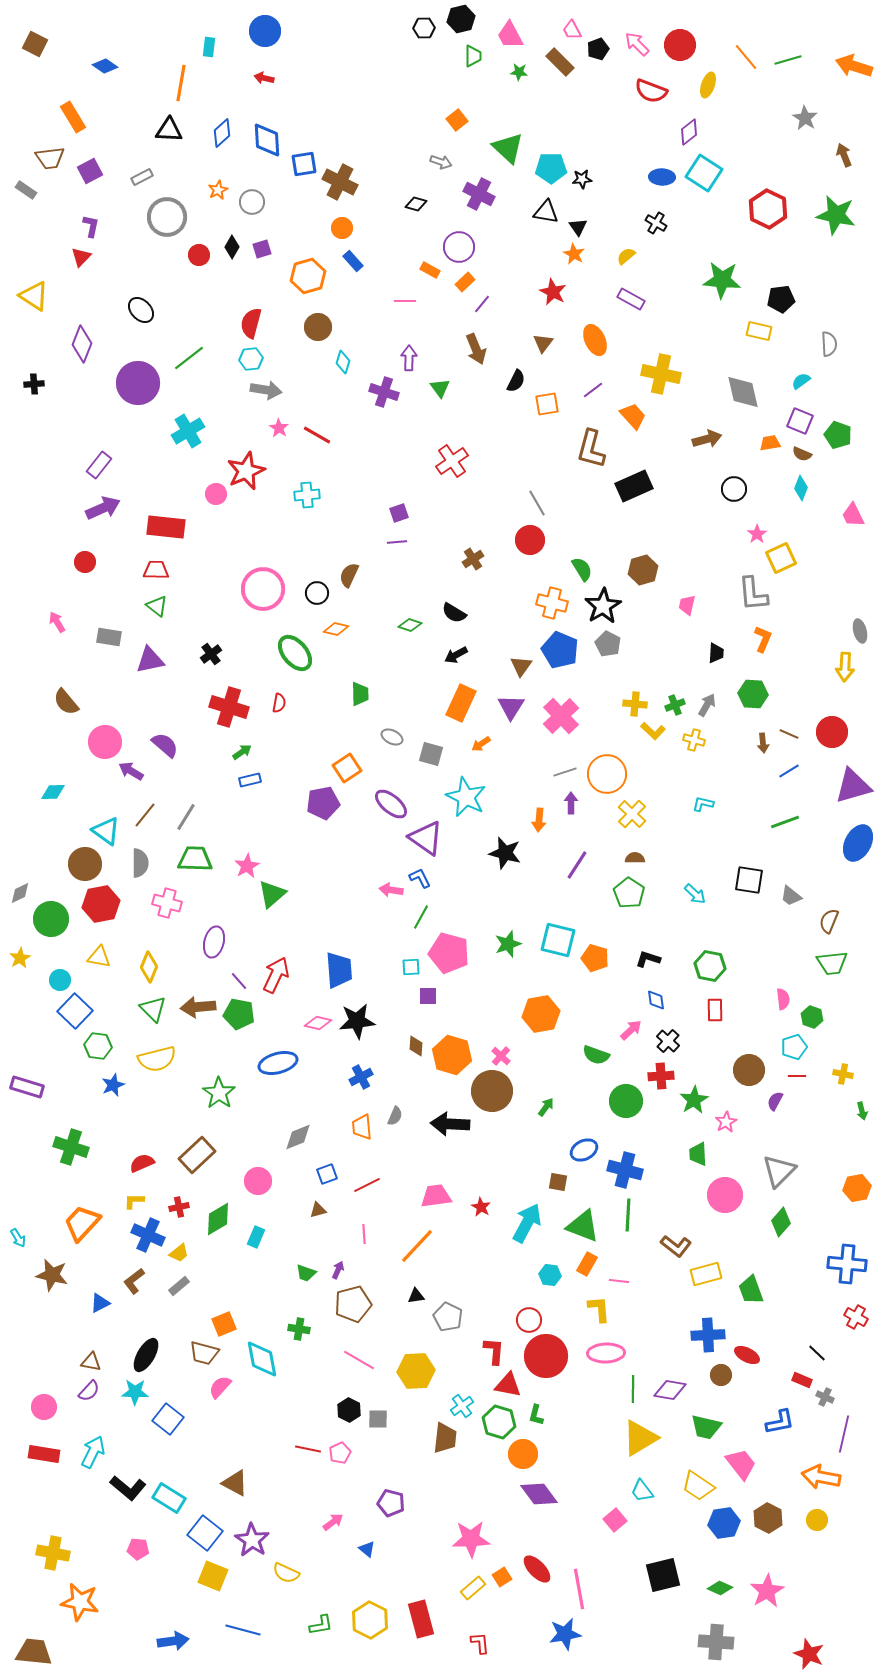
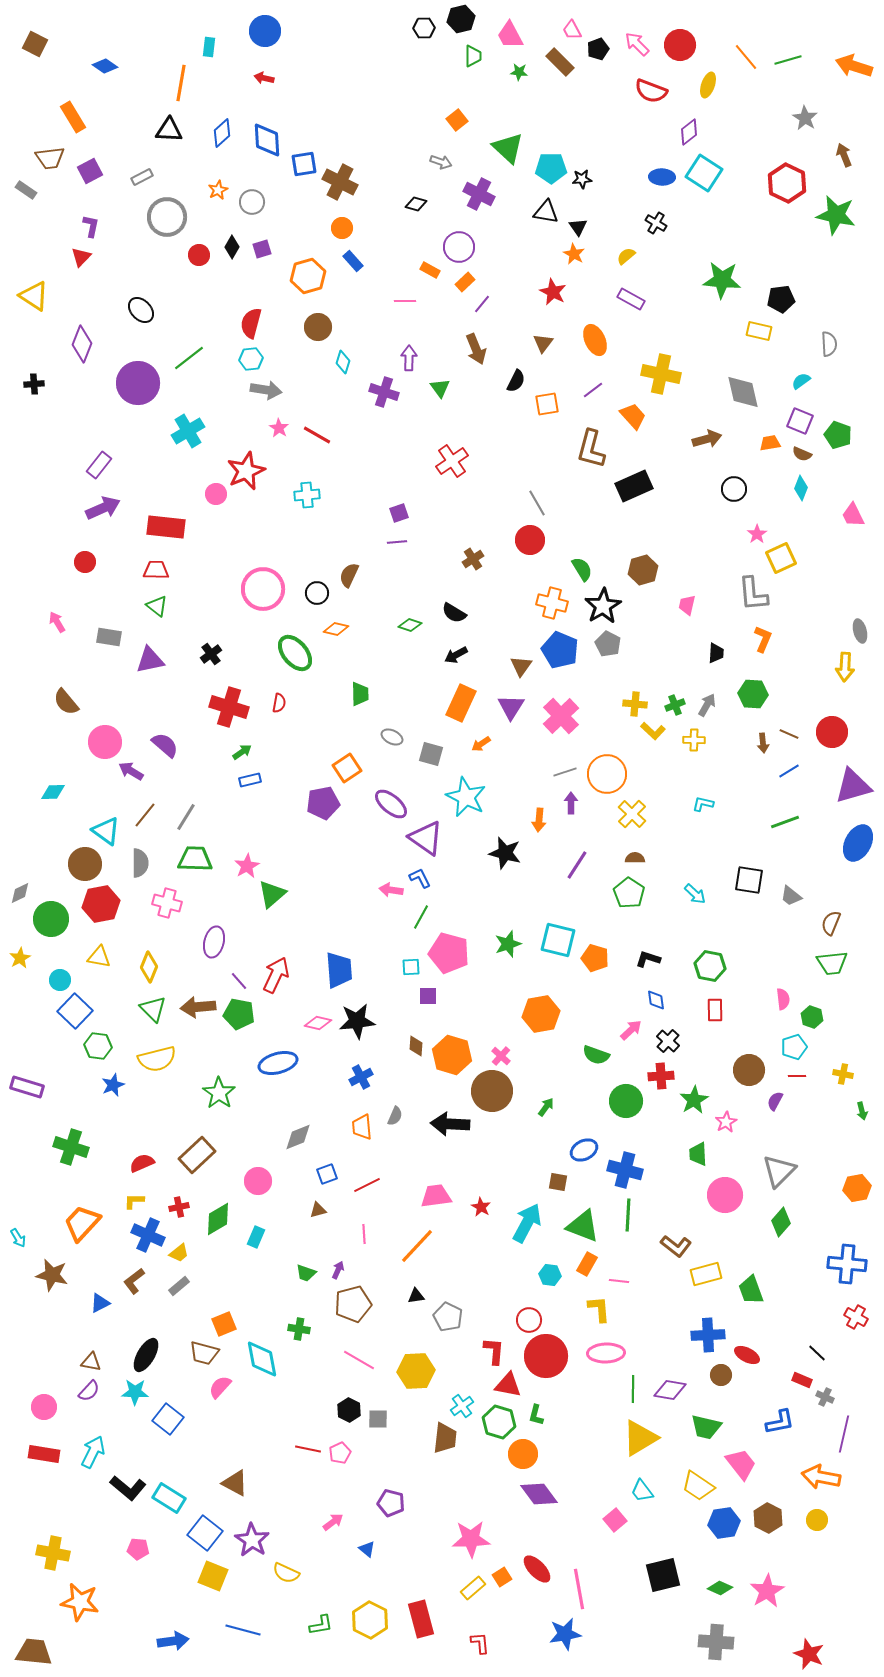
red hexagon at (768, 209): moved 19 px right, 26 px up
yellow cross at (694, 740): rotated 15 degrees counterclockwise
brown semicircle at (829, 921): moved 2 px right, 2 px down
